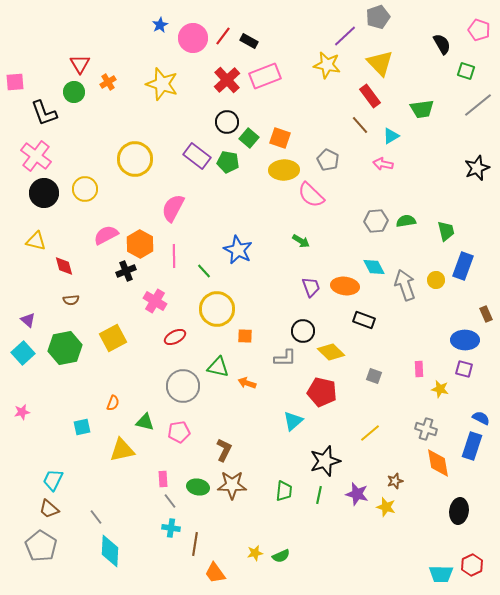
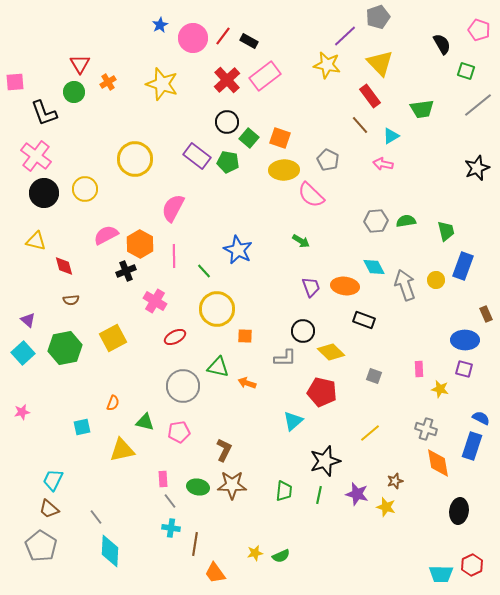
pink rectangle at (265, 76): rotated 16 degrees counterclockwise
